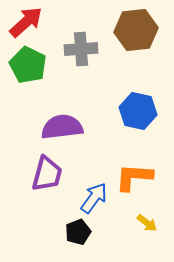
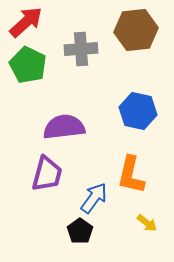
purple semicircle: moved 2 px right
orange L-shape: moved 3 px left, 2 px up; rotated 81 degrees counterclockwise
black pentagon: moved 2 px right, 1 px up; rotated 15 degrees counterclockwise
